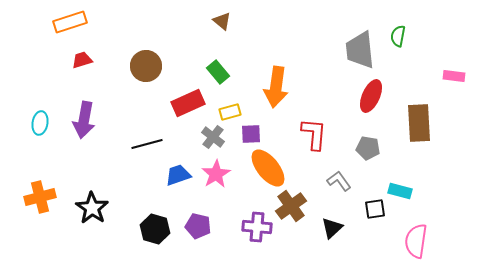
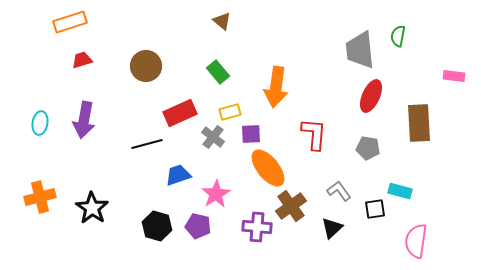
red rectangle: moved 8 px left, 10 px down
pink star: moved 20 px down
gray L-shape: moved 10 px down
black hexagon: moved 2 px right, 3 px up
